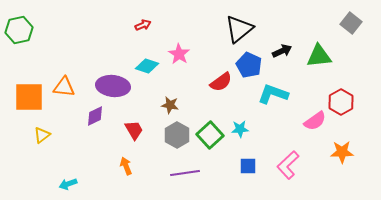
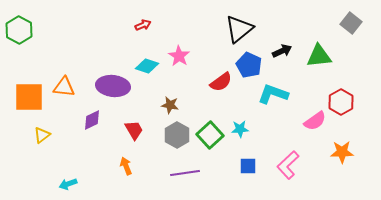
green hexagon: rotated 20 degrees counterclockwise
pink star: moved 2 px down
purple diamond: moved 3 px left, 4 px down
